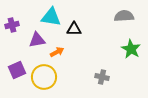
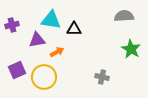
cyan triangle: moved 3 px down
